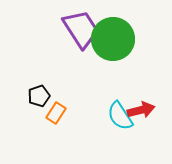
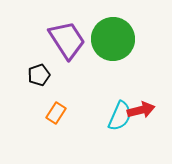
purple trapezoid: moved 14 px left, 11 px down
black pentagon: moved 21 px up
cyan semicircle: rotated 124 degrees counterclockwise
